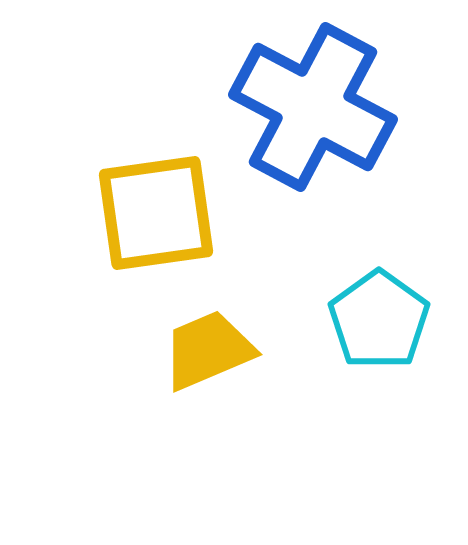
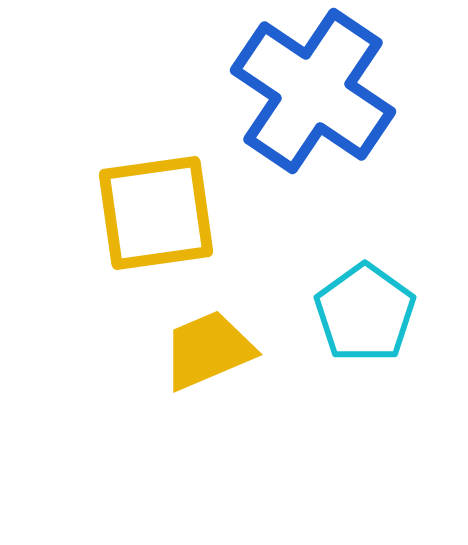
blue cross: moved 16 px up; rotated 6 degrees clockwise
cyan pentagon: moved 14 px left, 7 px up
